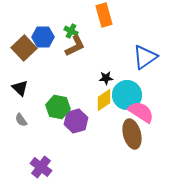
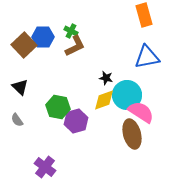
orange rectangle: moved 40 px right
brown square: moved 3 px up
blue triangle: moved 2 px right; rotated 24 degrees clockwise
black star: rotated 16 degrees clockwise
black triangle: moved 1 px up
yellow diamond: rotated 15 degrees clockwise
gray semicircle: moved 4 px left
purple cross: moved 4 px right
